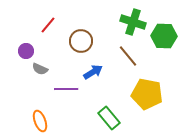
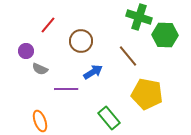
green cross: moved 6 px right, 5 px up
green hexagon: moved 1 px right, 1 px up
